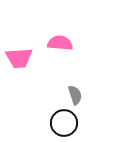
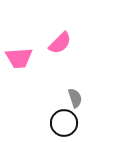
pink semicircle: rotated 130 degrees clockwise
gray semicircle: moved 3 px down
